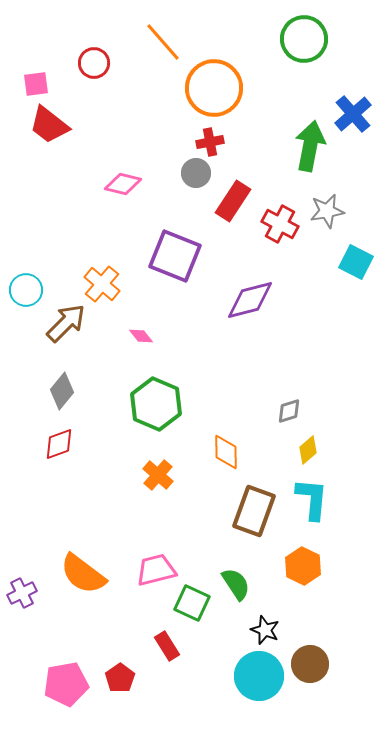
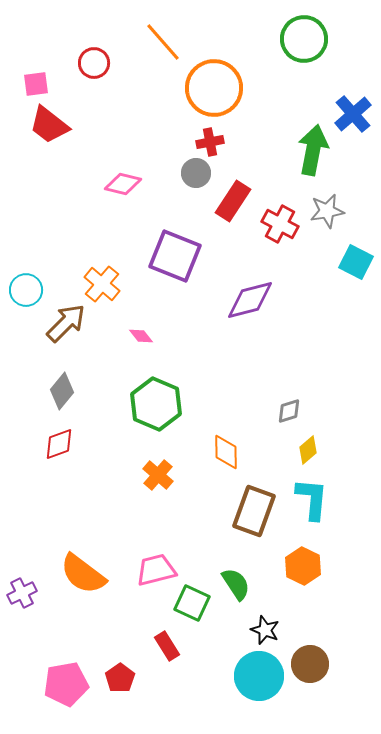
green arrow at (310, 146): moved 3 px right, 4 px down
